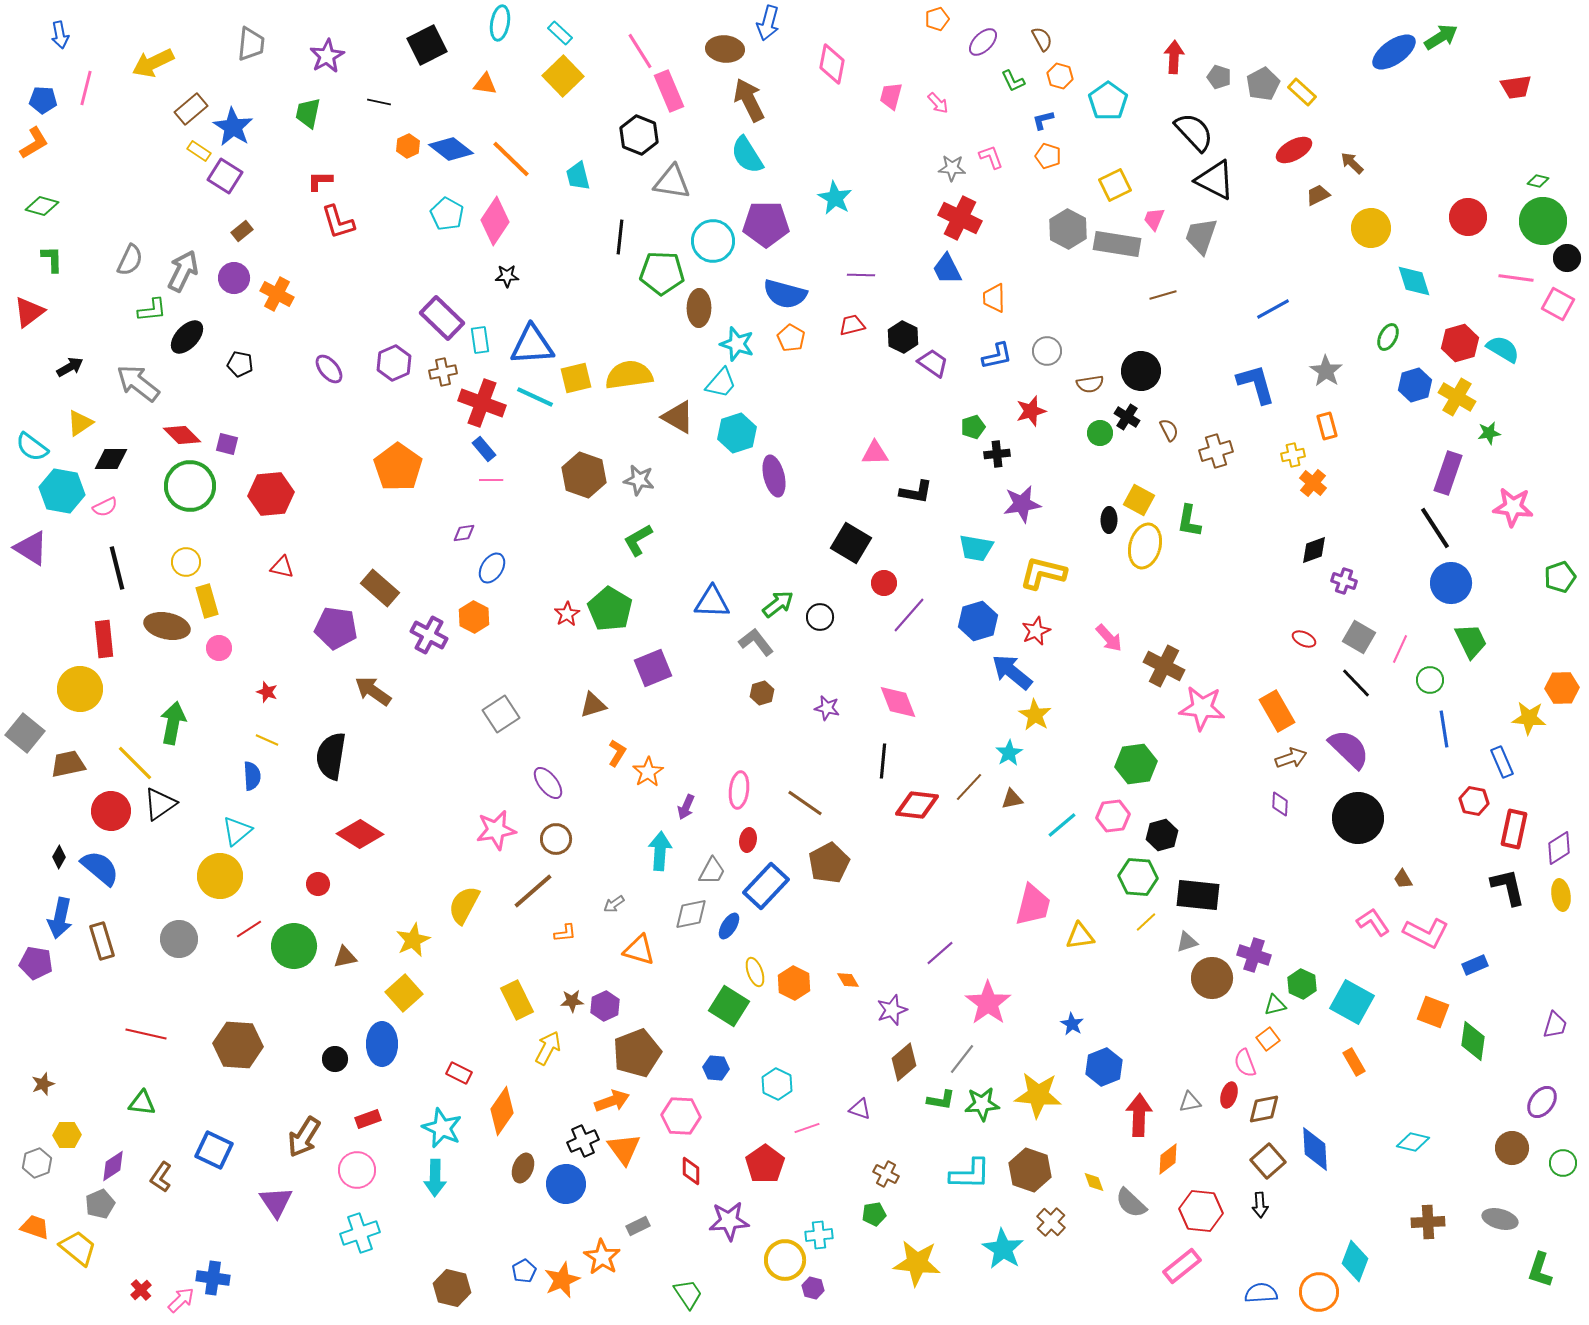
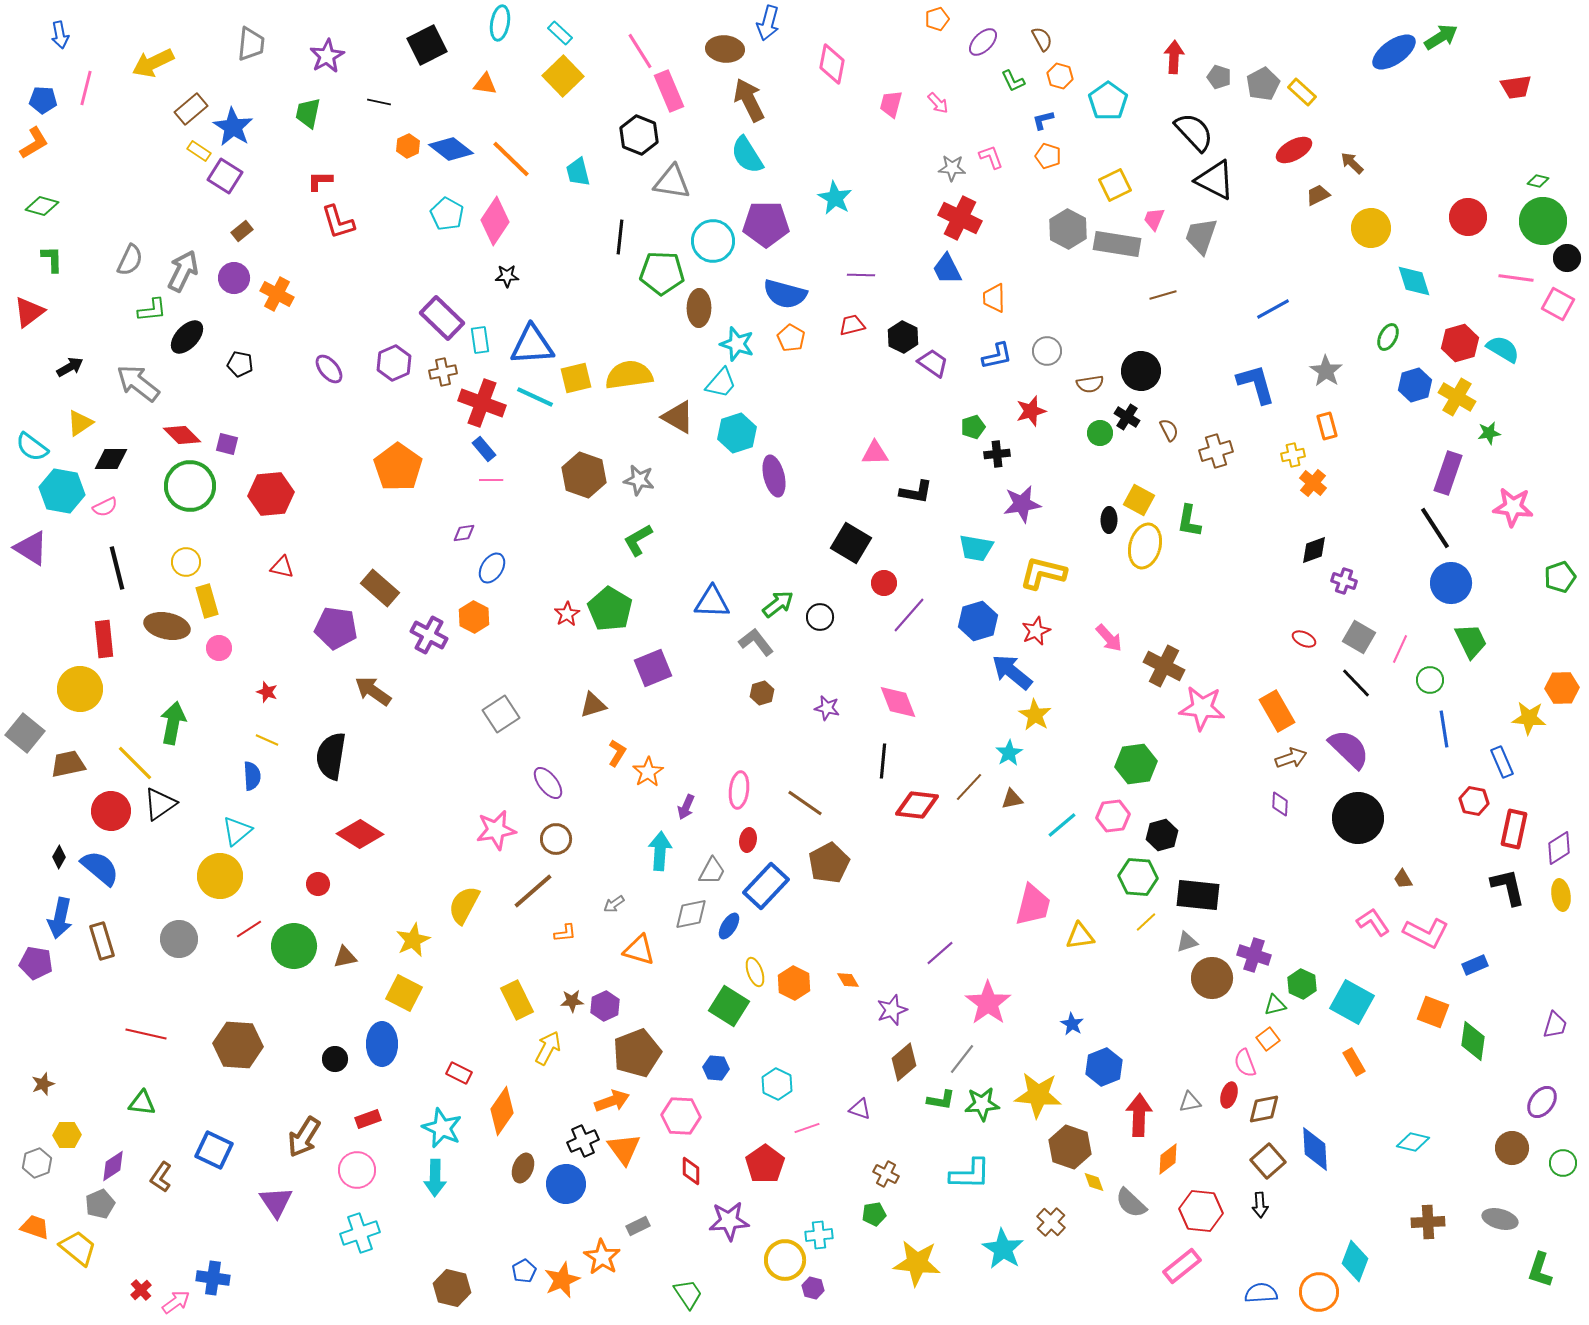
pink trapezoid at (891, 96): moved 8 px down
cyan trapezoid at (578, 176): moved 4 px up
yellow square at (404, 993): rotated 21 degrees counterclockwise
brown hexagon at (1030, 1170): moved 40 px right, 23 px up
pink arrow at (181, 1300): moved 5 px left, 2 px down; rotated 8 degrees clockwise
